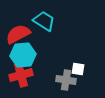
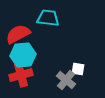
cyan trapezoid: moved 4 px right, 3 px up; rotated 25 degrees counterclockwise
gray cross: rotated 30 degrees clockwise
